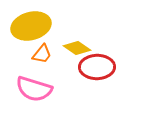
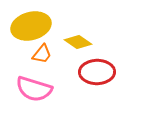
yellow diamond: moved 1 px right, 6 px up
red ellipse: moved 5 px down
